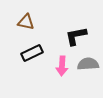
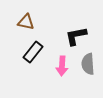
black rectangle: moved 1 px right, 1 px up; rotated 25 degrees counterclockwise
gray semicircle: rotated 90 degrees counterclockwise
